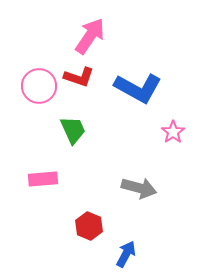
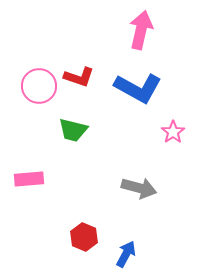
pink arrow: moved 51 px right, 6 px up; rotated 21 degrees counterclockwise
green trapezoid: rotated 128 degrees clockwise
pink rectangle: moved 14 px left
red hexagon: moved 5 px left, 11 px down
